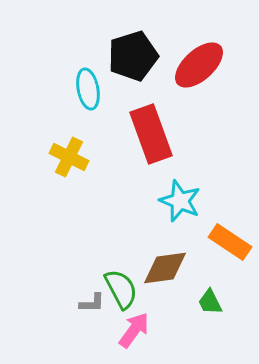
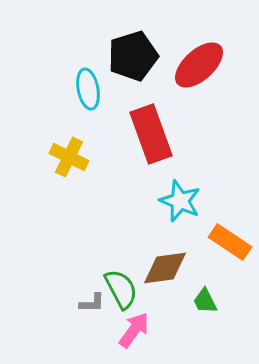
green trapezoid: moved 5 px left, 1 px up
